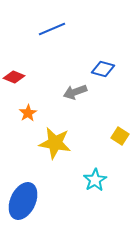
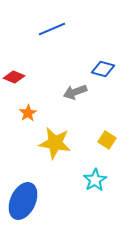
yellow square: moved 13 px left, 4 px down
